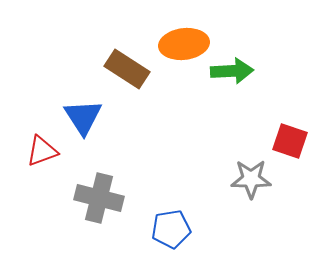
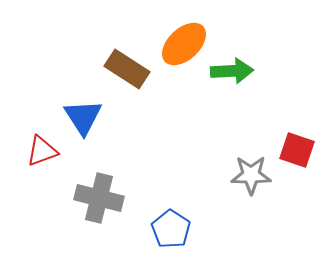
orange ellipse: rotated 36 degrees counterclockwise
red square: moved 7 px right, 9 px down
gray star: moved 4 px up
blue pentagon: rotated 30 degrees counterclockwise
